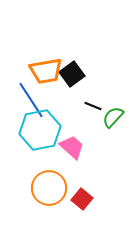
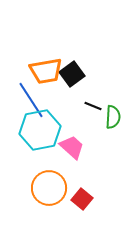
green semicircle: rotated 140 degrees clockwise
